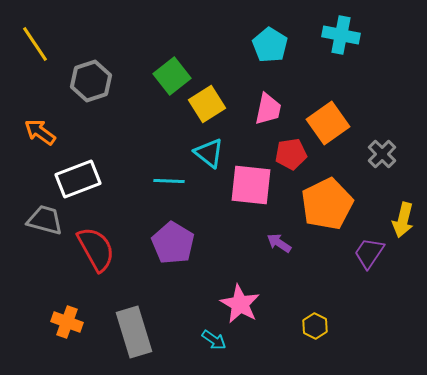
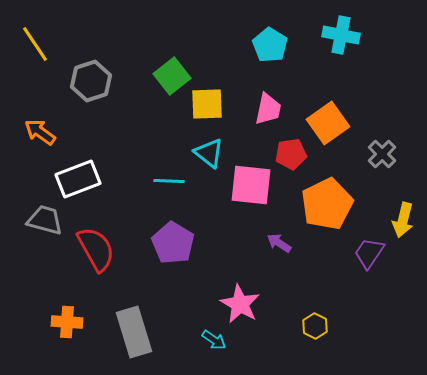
yellow square: rotated 30 degrees clockwise
orange cross: rotated 16 degrees counterclockwise
